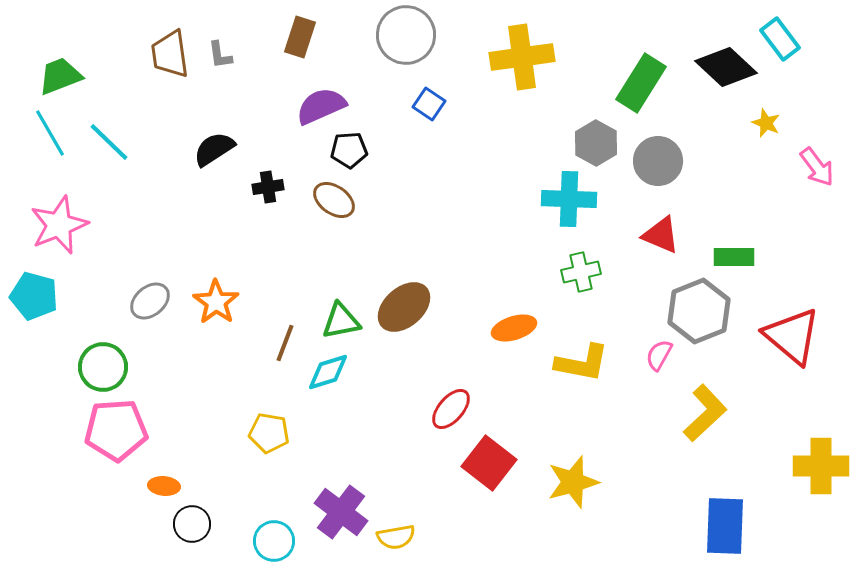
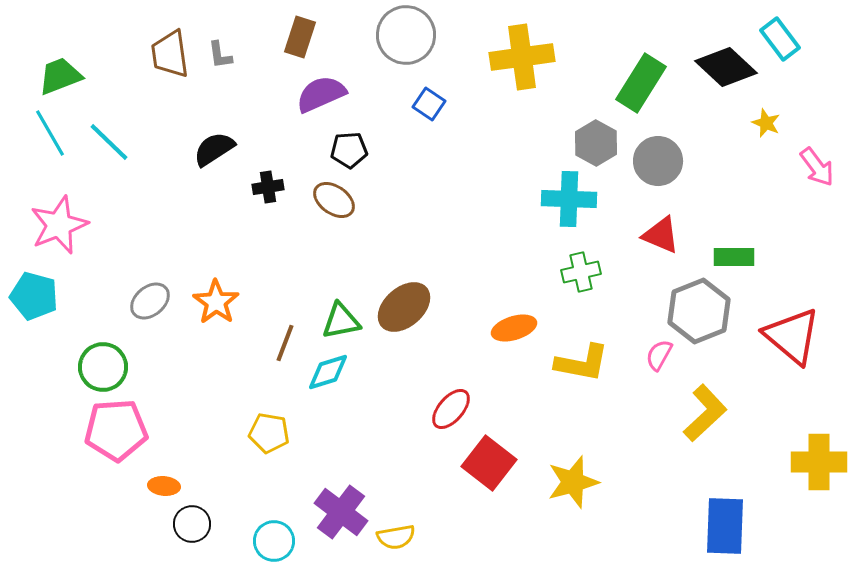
purple semicircle at (321, 106): moved 12 px up
yellow cross at (821, 466): moved 2 px left, 4 px up
